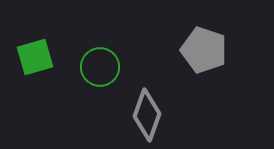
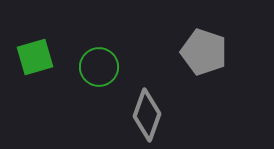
gray pentagon: moved 2 px down
green circle: moved 1 px left
